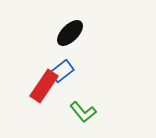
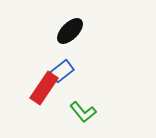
black ellipse: moved 2 px up
red rectangle: moved 2 px down
